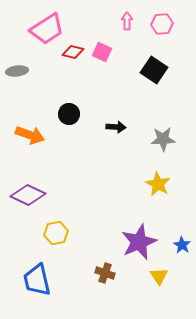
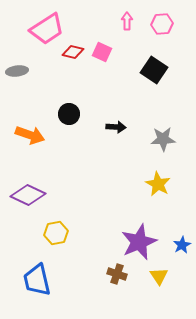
blue star: rotated 12 degrees clockwise
brown cross: moved 12 px right, 1 px down
